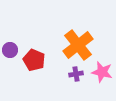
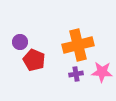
orange cross: rotated 24 degrees clockwise
purple circle: moved 10 px right, 8 px up
pink star: rotated 10 degrees counterclockwise
